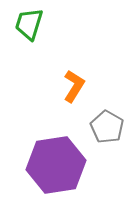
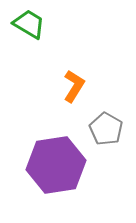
green trapezoid: rotated 104 degrees clockwise
gray pentagon: moved 1 px left, 2 px down
